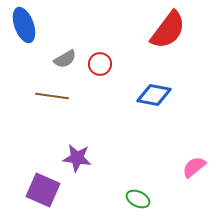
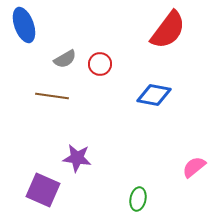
green ellipse: rotated 75 degrees clockwise
